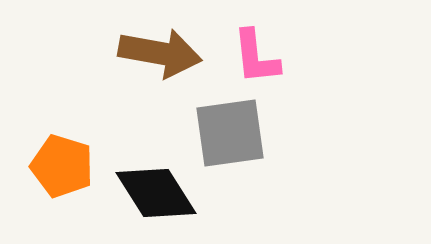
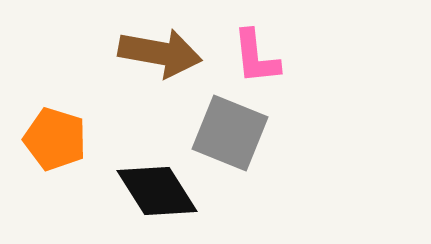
gray square: rotated 30 degrees clockwise
orange pentagon: moved 7 px left, 27 px up
black diamond: moved 1 px right, 2 px up
